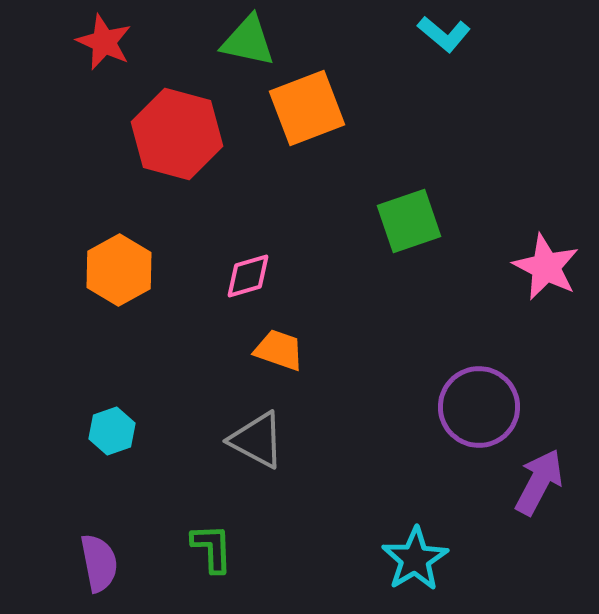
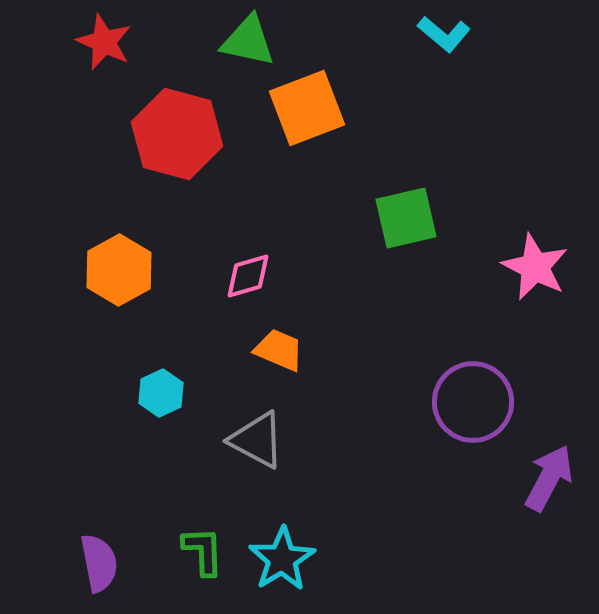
green square: moved 3 px left, 3 px up; rotated 6 degrees clockwise
pink star: moved 11 px left
orange trapezoid: rotated 4 degrees clockwise
purple circle: moved 6 px left, 5 px up
cyan hexagon: moved 49 px right, 38 px up; rotated 6 degrees counterclockwise
purple arrow: moved 10 px right, 4 px up
green L-shape: moved 9 px left, 3 px down
cyan star: moved 133 px left
